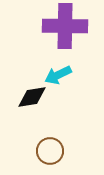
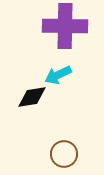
brown circle: moved 14 px right, 3 px down
